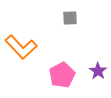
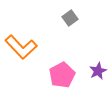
gray square: rotated 35 degrees counterclockwise
purple star: rotated 12 degrees clockwise
